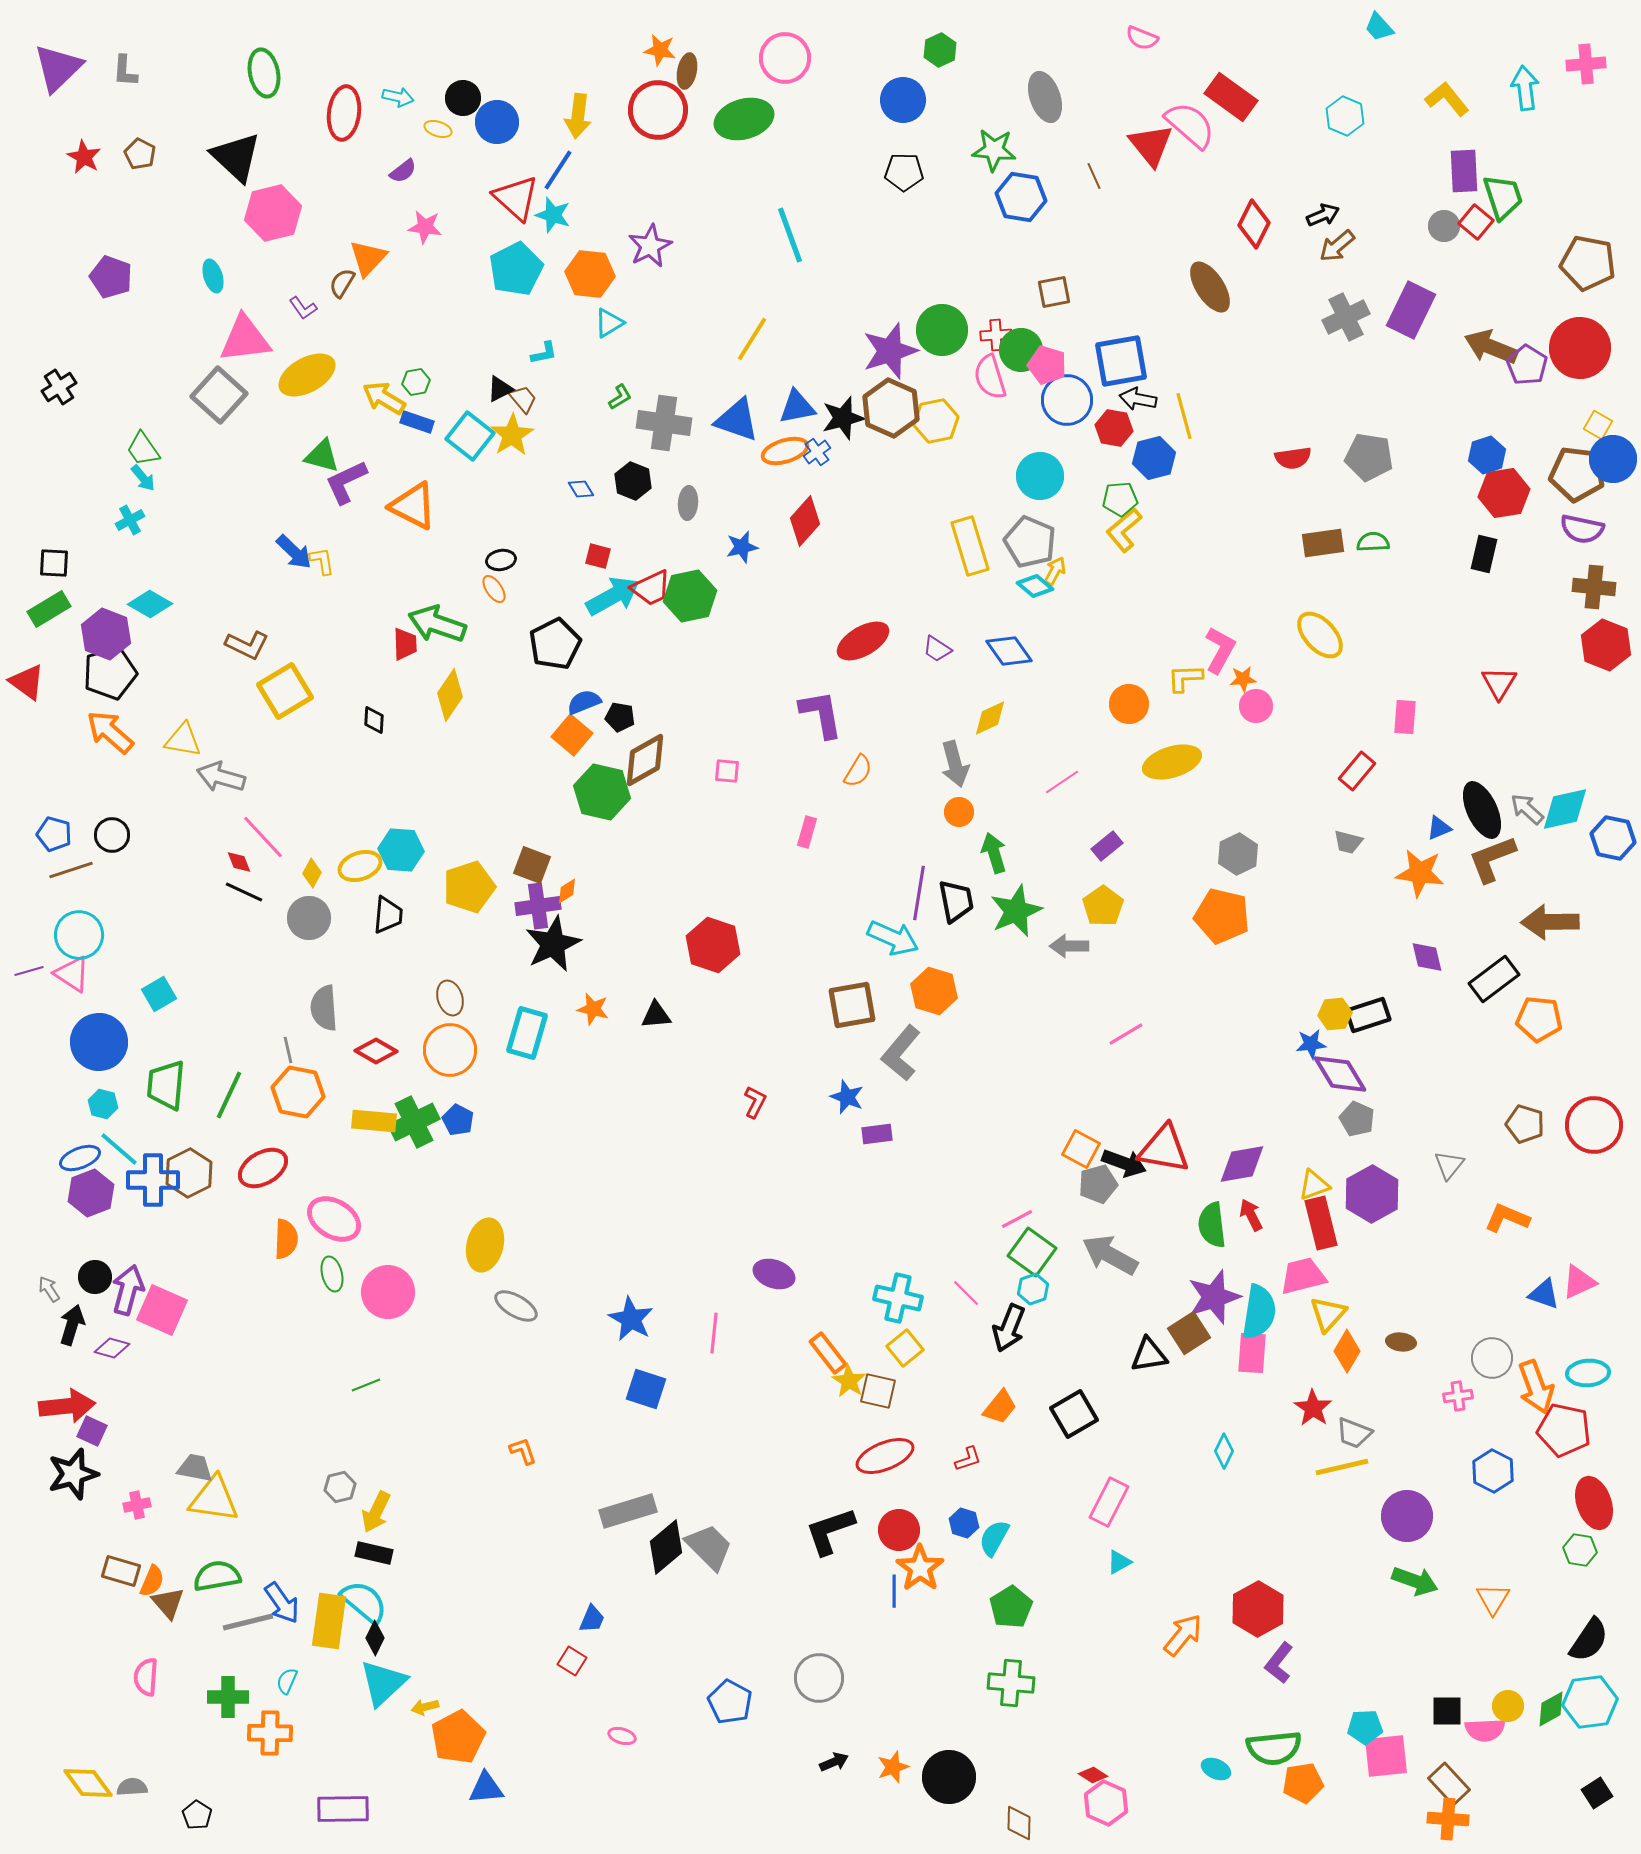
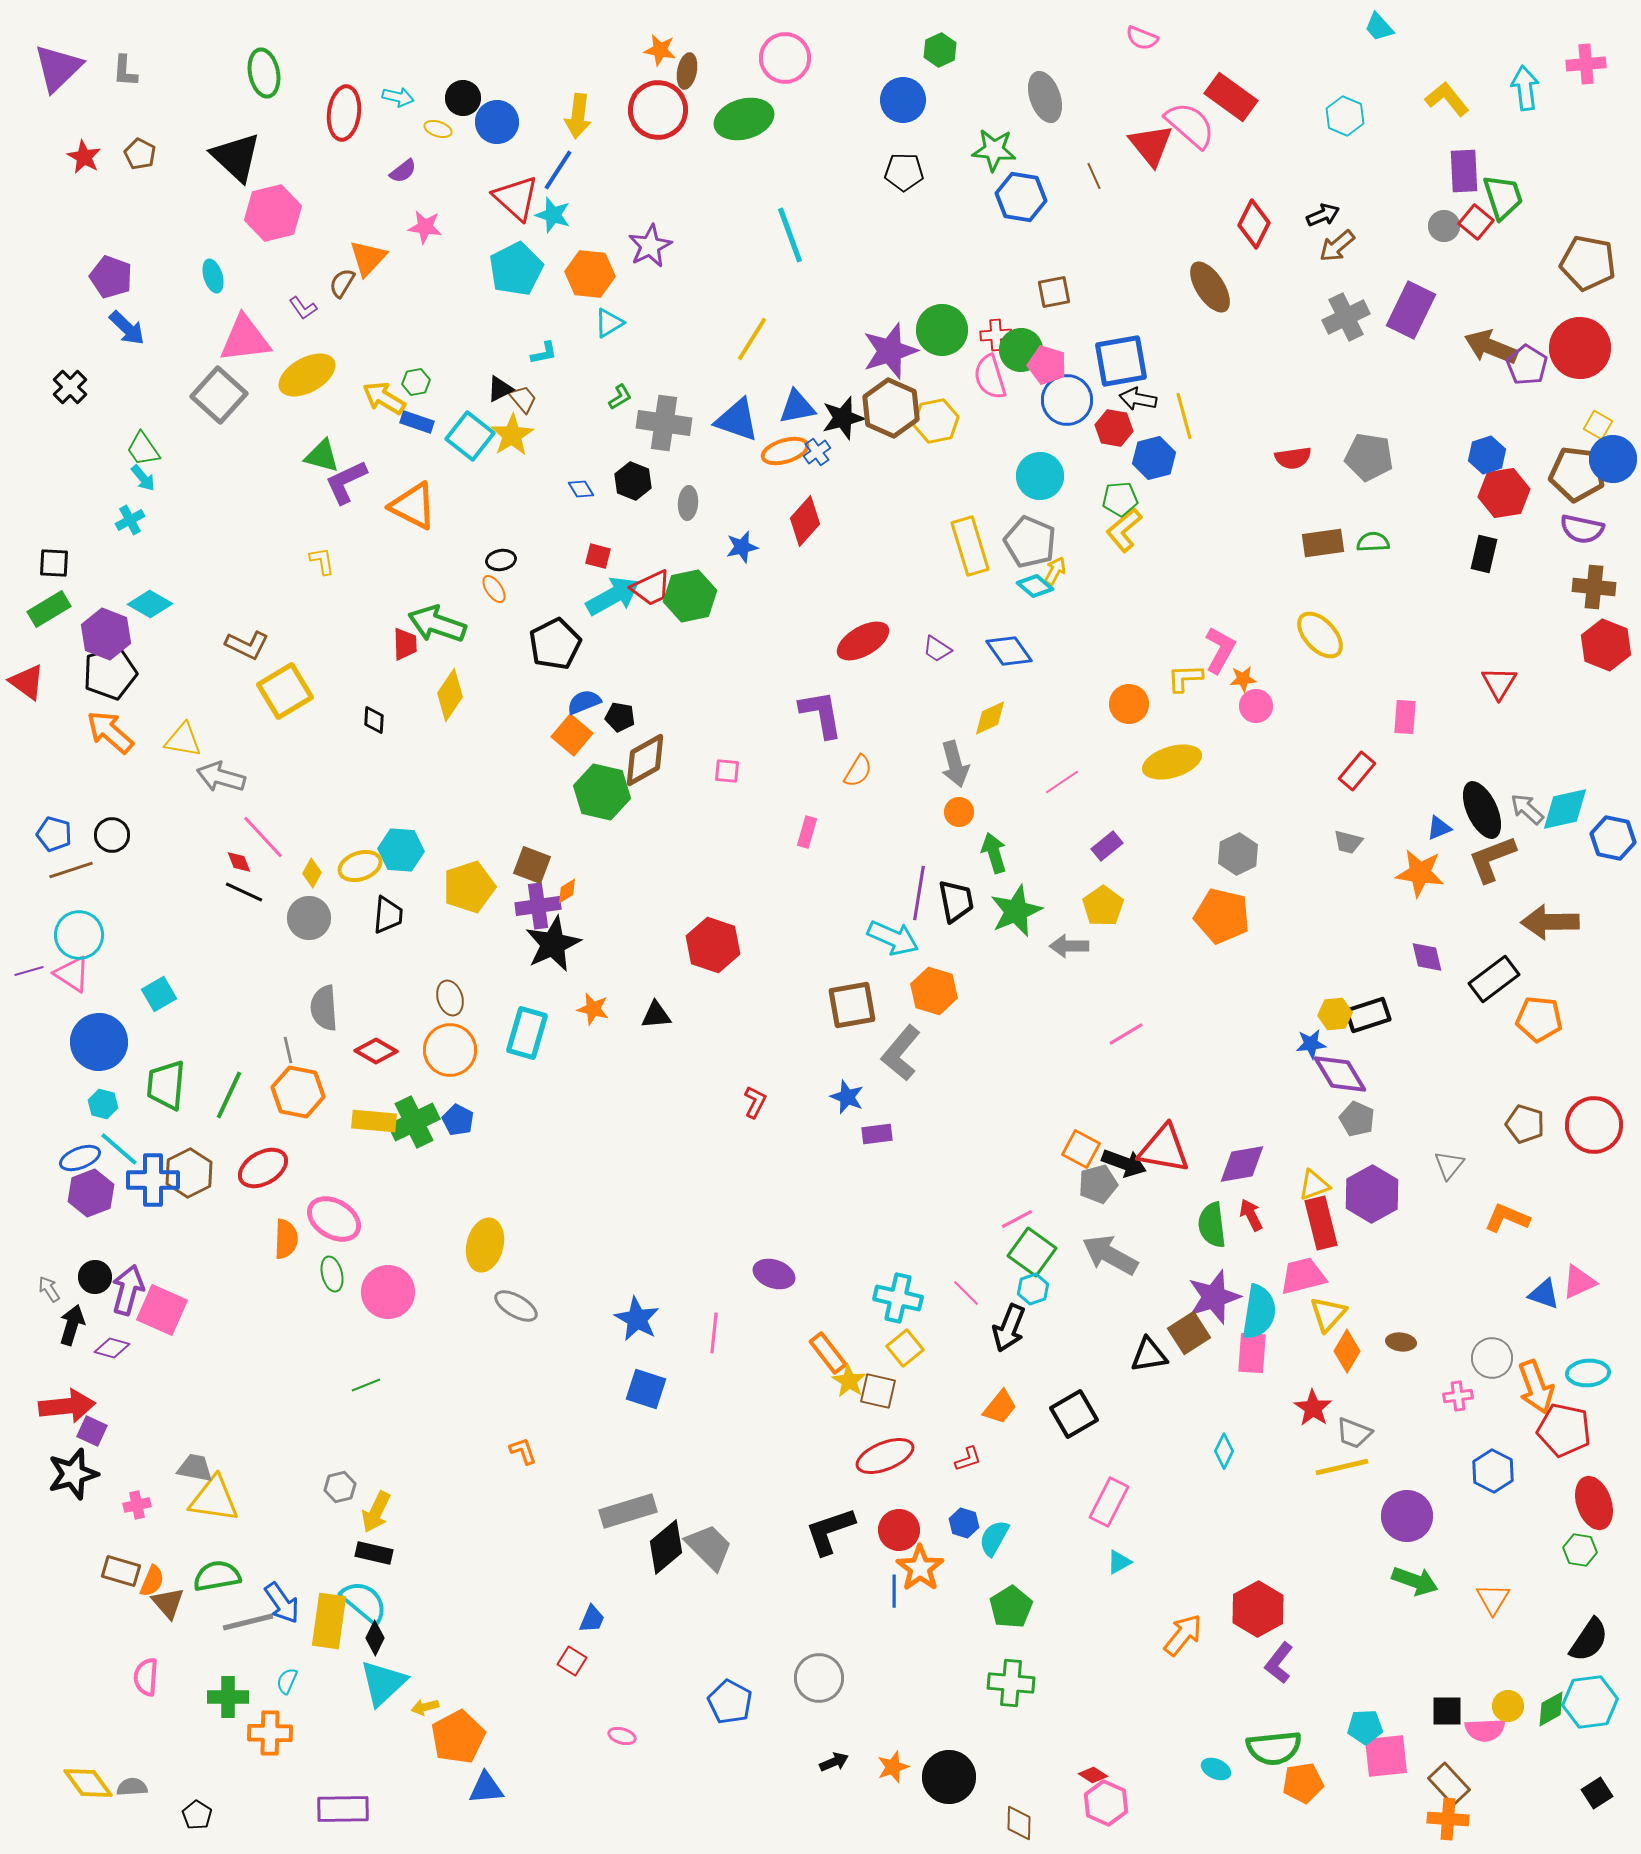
black cross at (59, 387): moved 11 px right; rotated 12 degrees counterclockwise
blue arrow at (294, 552): moved 167 px left, 224 px up
blue star at (631, 1319): moved 6 px right
